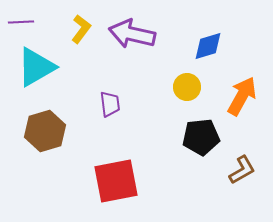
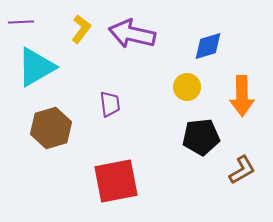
orange arrow: rotated 150 degrees clockwise
brown hexagon: moved 6 px right, 3 px up
